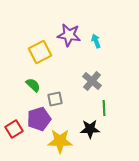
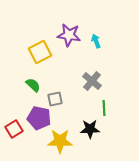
purple pentagon: moved 1 px up; rotated 30 degrees clockwise
